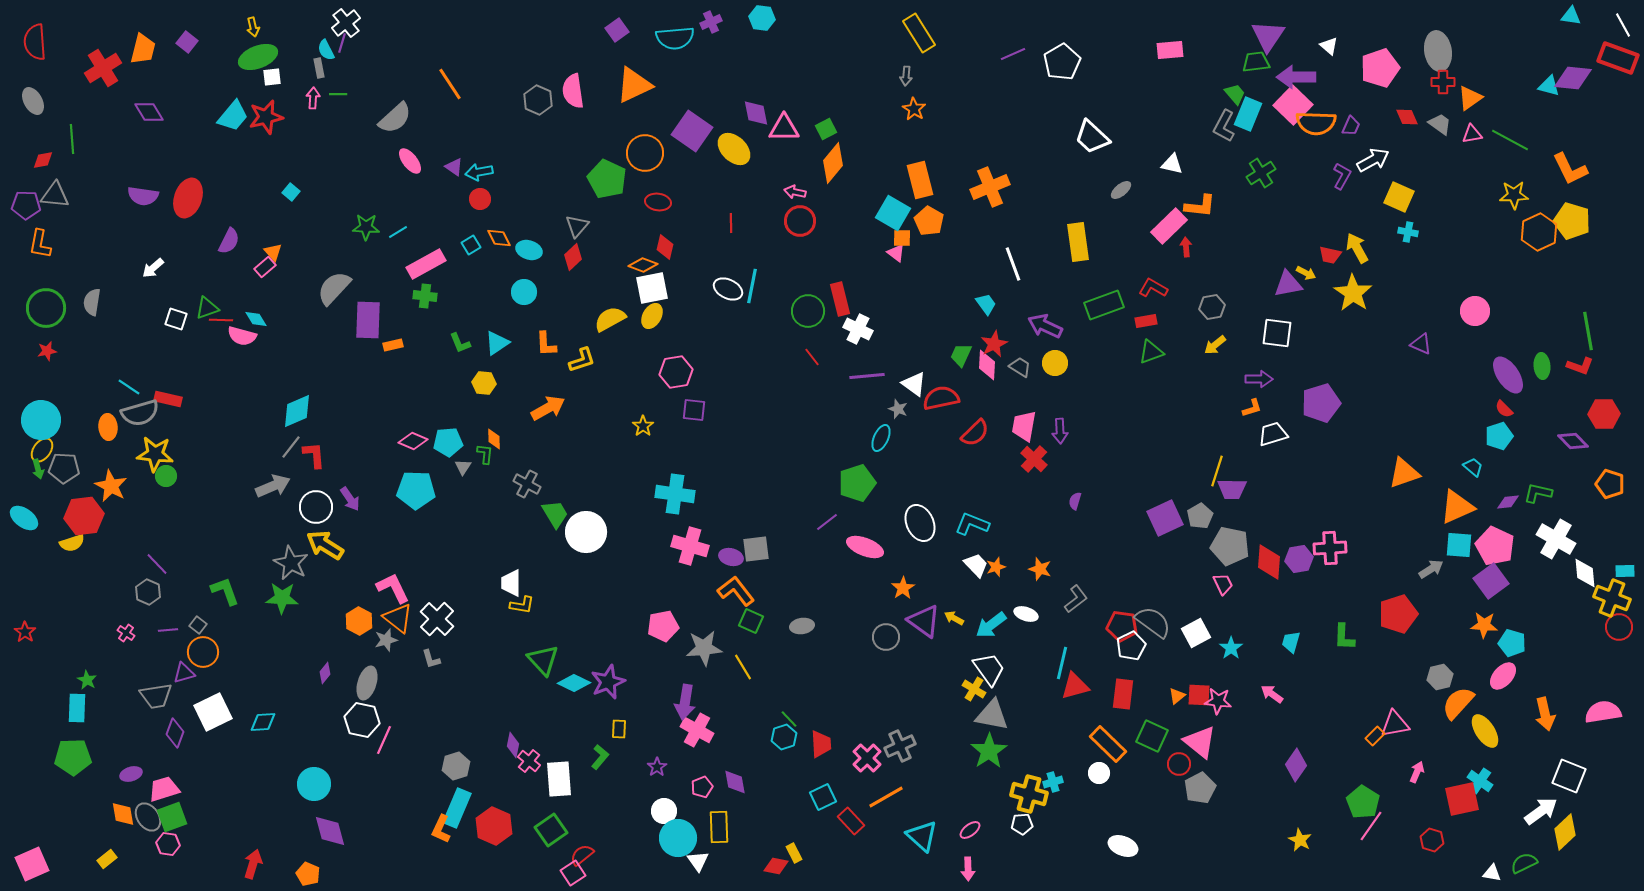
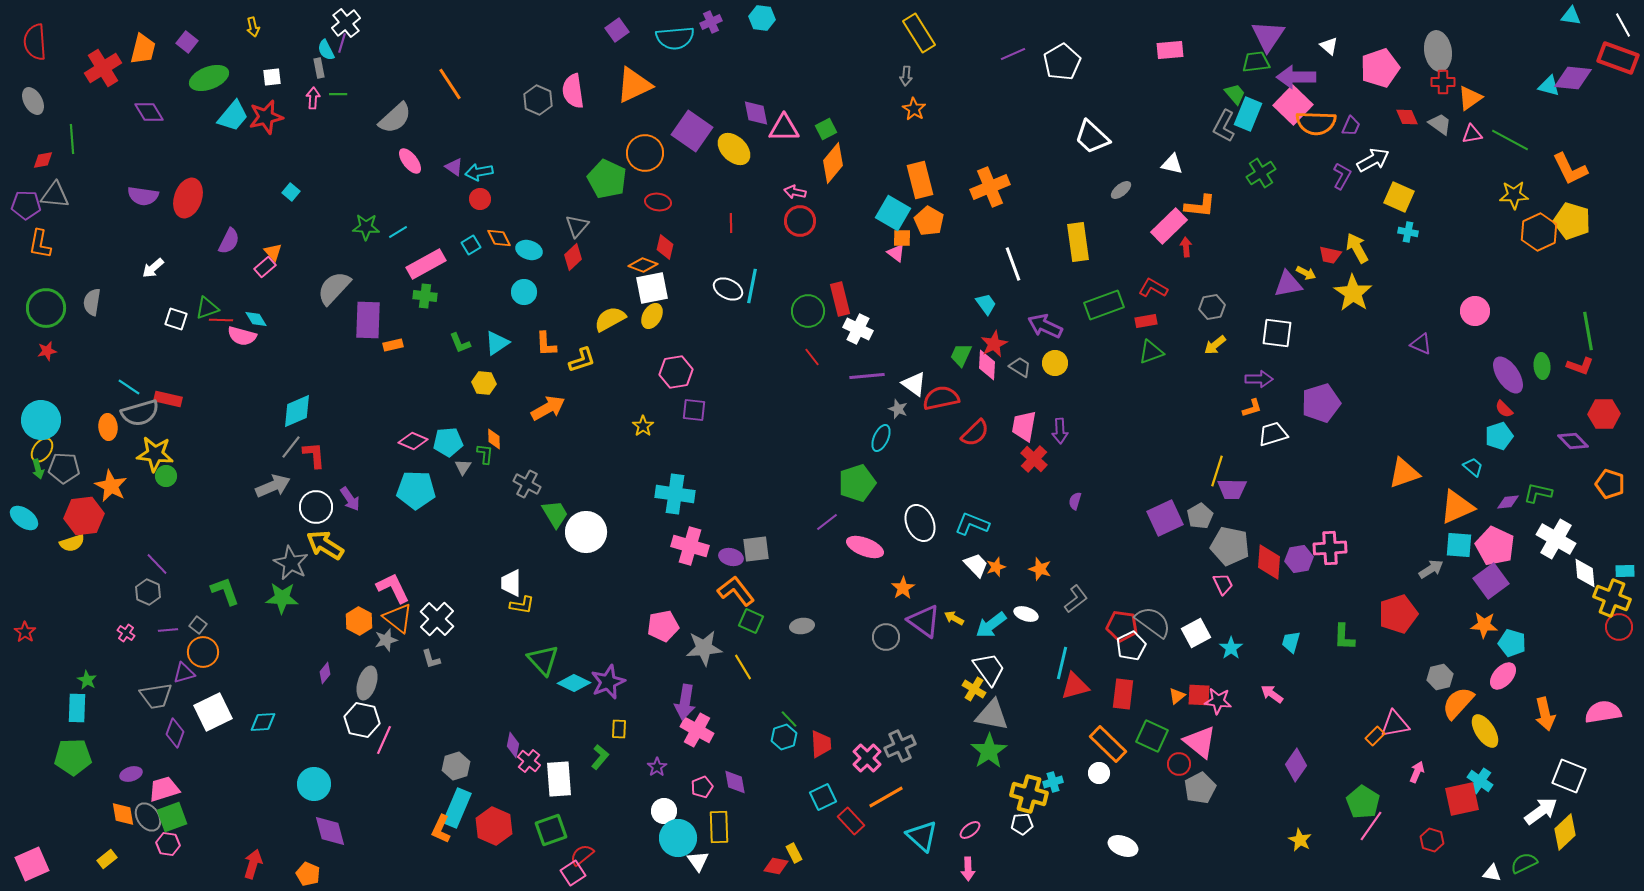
green ellipse at (258, 57): moved 49 px left, 21 px down
green square at (551, 830): rotated 16 degrees clockwise
